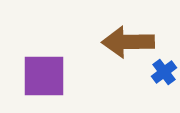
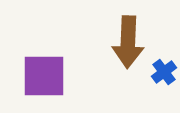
brown arrow: rotated 87 degrees counterclockwise
